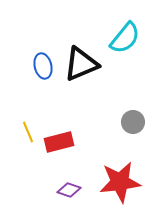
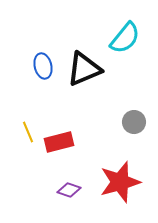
black triangle: moved 3 px right, 5 px down
gray circle: moved 1 px right
red star: rotated 9 degrees counterclockwise
